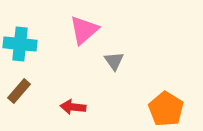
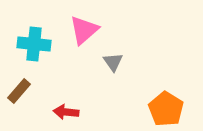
cyan cross: moved 14 px right
gray triangle: moved 1 px left, 1 px down
red arrow: moved 7 px left, 5 px down
